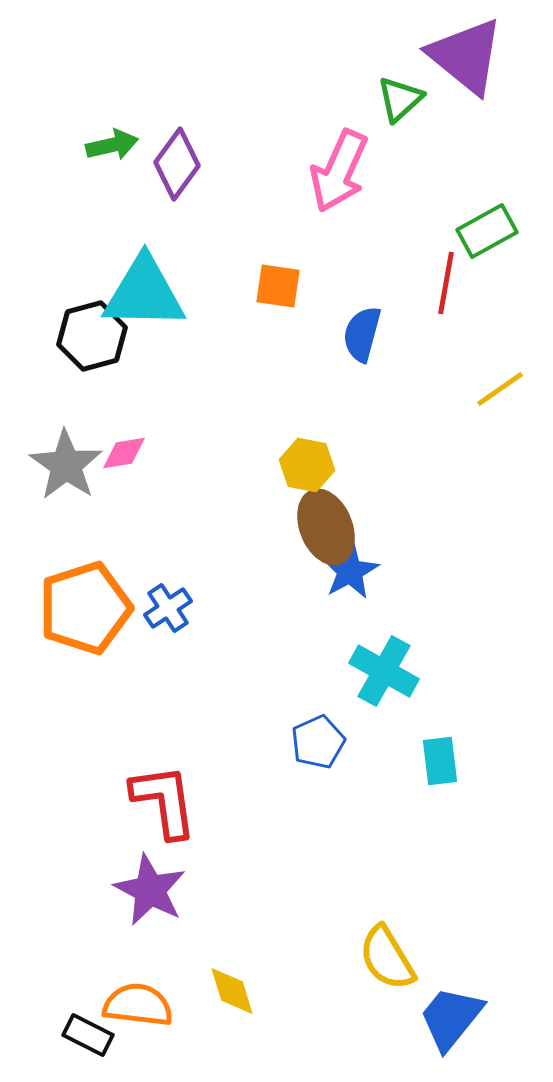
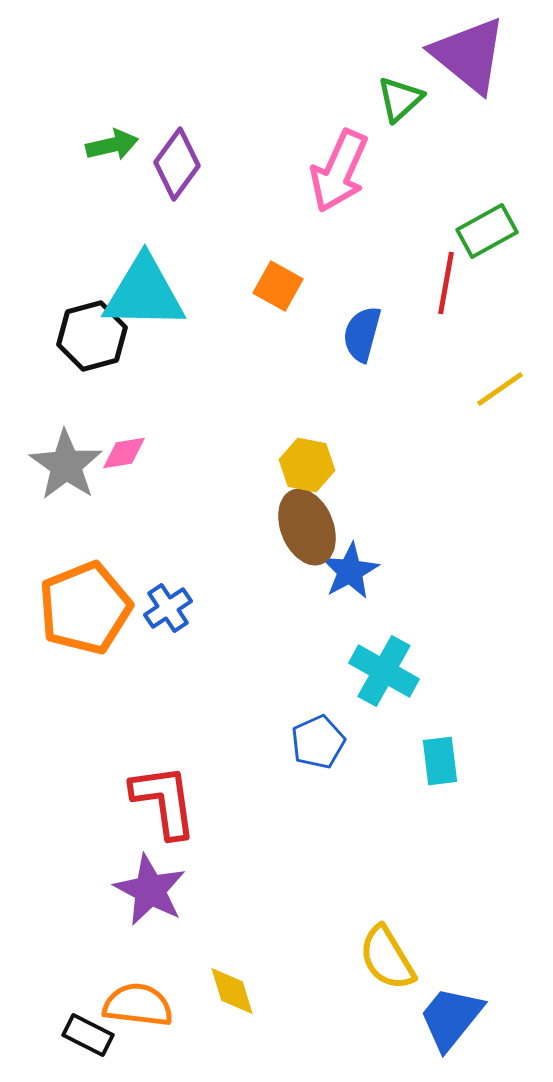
purple triangle: moved 3 px right, 1 px up
orange square: rotated 21 degrees clockwise
brown ellipse: moved 19 px left
orange pentagon: rotated 4 degrees counterclockwise
